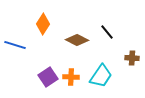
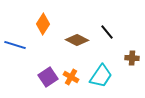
orange cross: rotated 28 degrees clockwise
